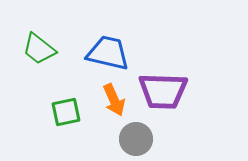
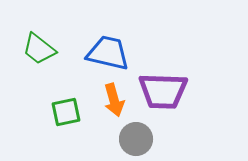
orange arrow: rotated 8 degrees clockwise
